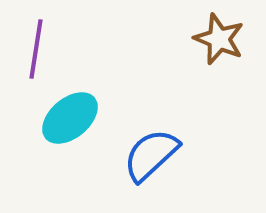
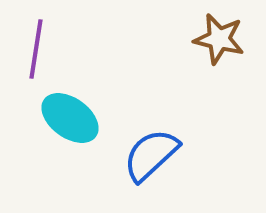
brown star: rotated 9 degrees counterclockwise
cyan ellipse: rotated 76 degrees clockwise
